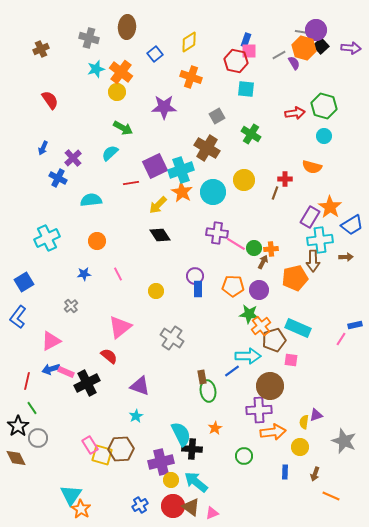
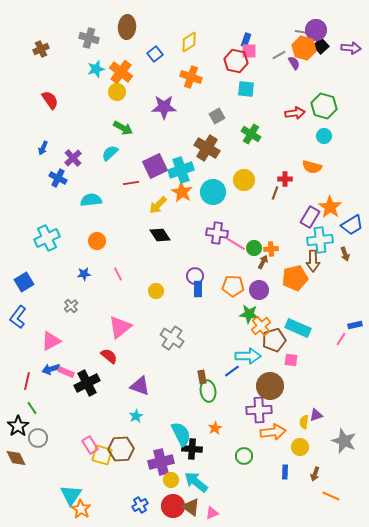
brown arrow at (346, 257): moved 1 px left, 3 px up; rotated 72 degrees clockwise
